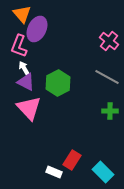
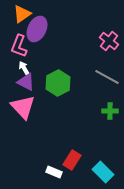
orange triangle: rotated 36 degrees clockwise
pink triangle: moved 6 px left, 1 px up
